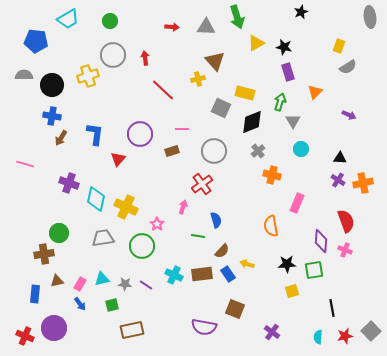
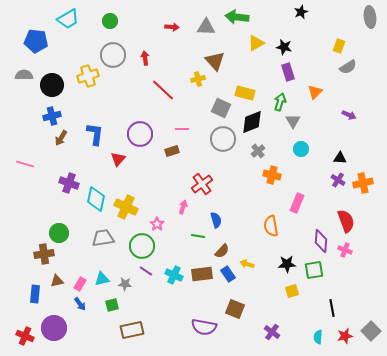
green arrow at (237, 17): rotated 115 degrees clockwise
blue cross at (52, 116): rotated 24 degrees counterclockwise
gray circle at (214, 151): moved 9 px right, 12 px up
purple line at (146, 285): moved 14 px up
